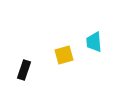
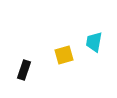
cyan trapezoid: rotated 15 degrees clockwise
